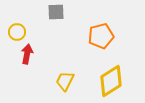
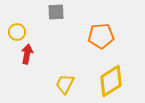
orange pentagon: rotated 10 degrees clockwise
yellow trapezoid: moved 3 px down
